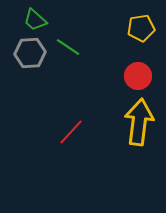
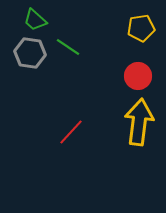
gray hexagon: rotated 12 degrees clockwise
